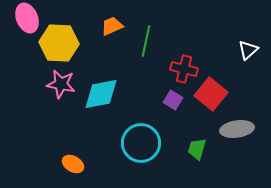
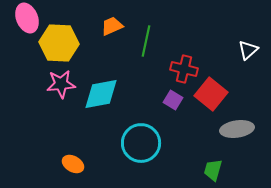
pink star: rotated 16 degrees counterclockwise
green trapezoid: moved 16 px right, 21 px down
